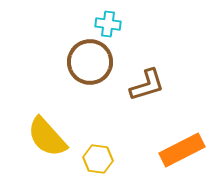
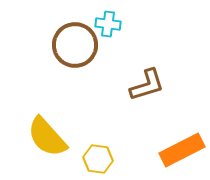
brown circle: moved 15 px left, 17 px up
